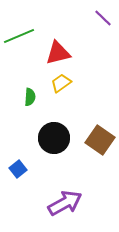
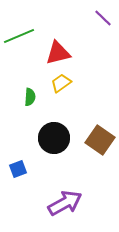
blue square: rotated 18 degrees clockwise
